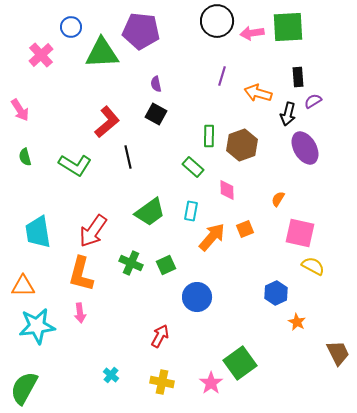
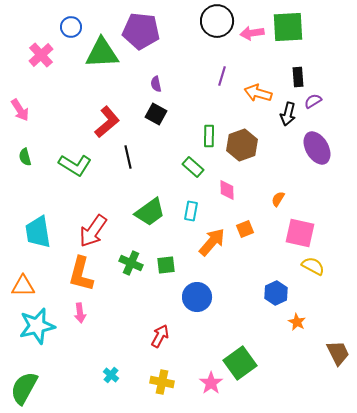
purple ellipse at (305, 148): moved 12 px right
orange arrow at (212, 237): moved 5 px down
green square at (166, 265): rotated 18 degrees clockwise
cyan star at (37, 326): rotated 6 degrees counterclockwise
